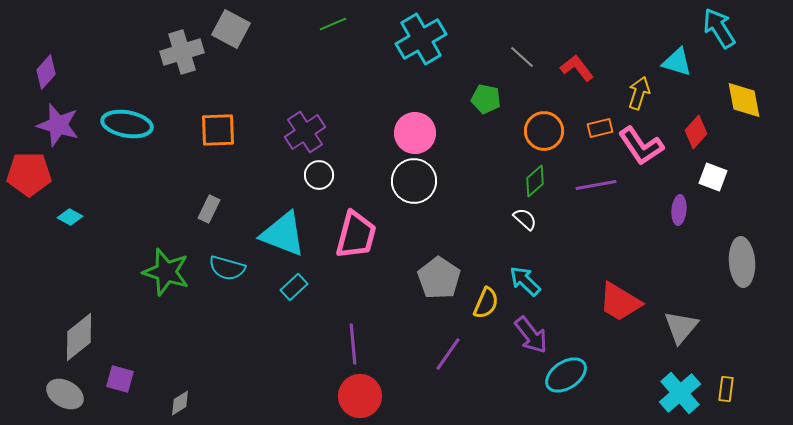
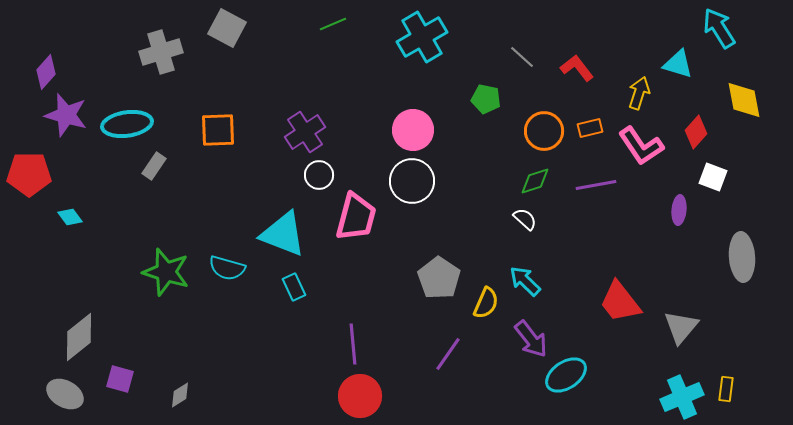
gray square at (231, 29): moved 4 px left, 1 px up
cyan cross at (421, 39): moved 1 px right, 2 px up
gray cross at (182, 52): moved 21 px left
cyan triangle at (677, 62): moved 1 px right, 2 px down
cyan ellipse at (127, 124): rotated 18 degrees counterclockwise
purple star at (58, 125): moved 8 px right, 10 px up
orange rectangle at (600, 128): moved 10 px left
pink circle at (415, 133): moved 2 px left, 3 px up
white circle at (414, 181): moved 2 px left
green diamond at (535, 181): rotated 24 degrees clockwise
gray rectangle at (209, 209): moved 55 px left, 43 px up; rotated 8 degrees clockwise
cyan diamond at (70, 217): rotated 25 degrees clockwise
pink trapezoid at (356, 235): moved 18 px up
gray ellipse at (742, 262): moved 5 px up
cyan rectangle at (294, 287): rotated 72 degrees counterclockwise
red trapezoid at (620, 302): rotated 21 degrees clockwise
purple arrow at (531, 335): moved 4 px down
cyan cross at (680, 393): moved 2 px right, 4 px down; rotated 18 degrees clockwise
gray diamond at (180, 403): moved 8 px up
